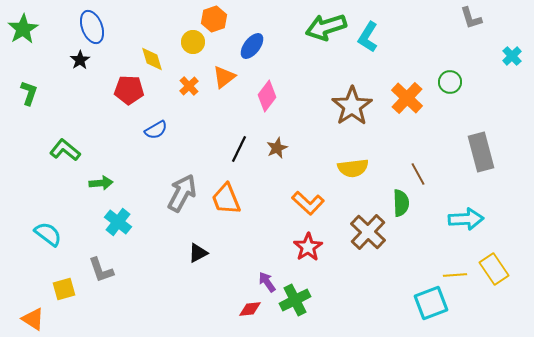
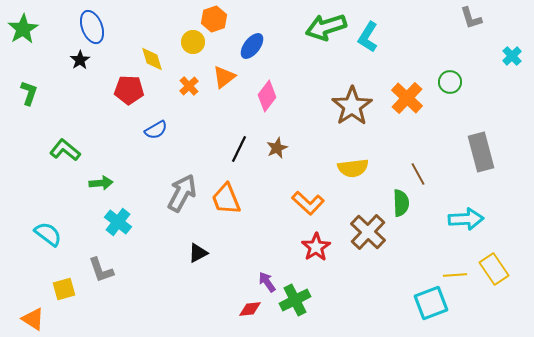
red star at (308, 247): moved 8 px right
